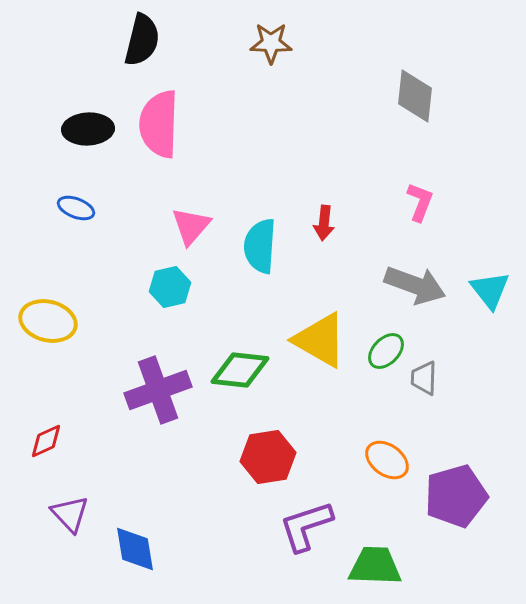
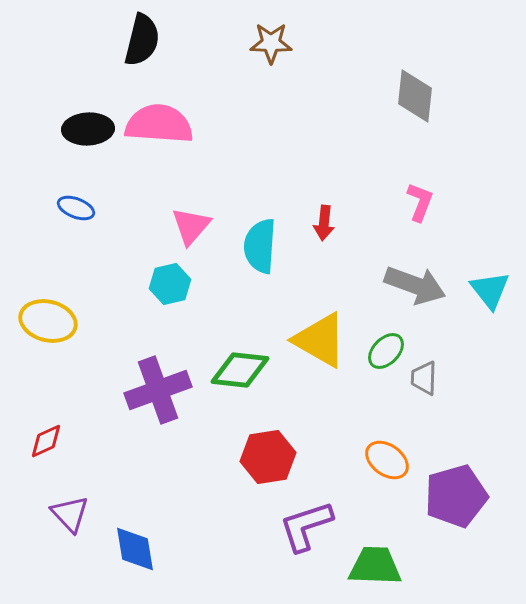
pink semicircle: rotated 92 degrees clockwise
cyan hexagon: moved 3 px up
